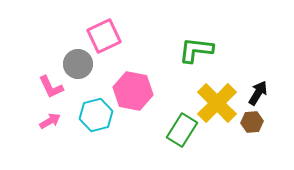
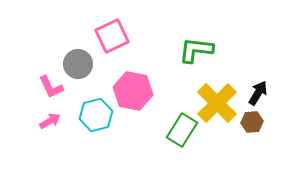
pink square: moved 8 px right
